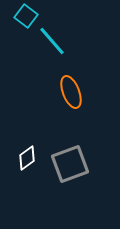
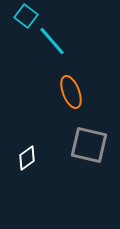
gray square: moved 19 px right, 19 px up; rotated 33 degrees clockwise
